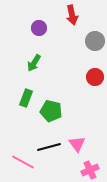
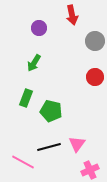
pink triangle: rotated 12 degrees clockwise
